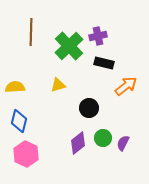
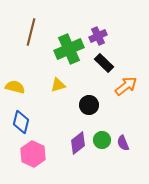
brown line: rotated 12 degrees clockwise
purple cross: rotated 12 degrees counterclockwise
green cross: moved 3 px down; rotated 20 degrees clockwise
black rectangle: rotated 30 degrees clockwise
yellow semicircle: rotated 18 degrees clockwise
black circle: moved 3 px up
blue diamond: moved 2 px right, 1 px down
green circle: moved 1 px left, 2 px down
purple semicircle: rotated 49 degrees counterclockwise
pink hexagon: moved 7 px right
